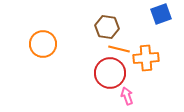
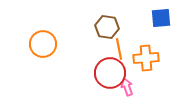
blue square: moved 4 px down; rotated 15 degrees clockwise
orange line: rotated 65 degrees clockwise
pink arrow: moved 9 px up
